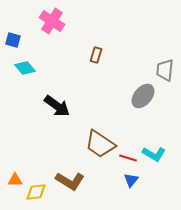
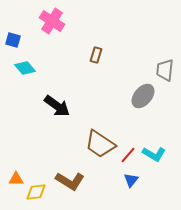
red line: moved 3 px up; rotated 66 degrees counterclockwise
orange triangle: moved 1 px right, 1 px up
